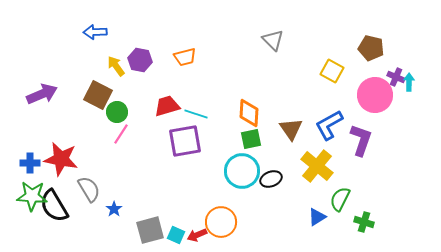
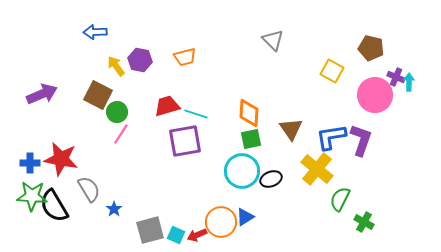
blue L-shape: moved 2 px right, 12 px down; rotated 20 degrees clockwise
yellow cross: moved 3 px down
blue triangle: moved 72 px left
green cross: rotated 12 degrees clockwise
